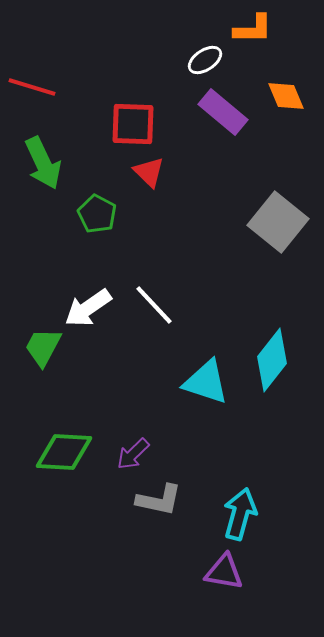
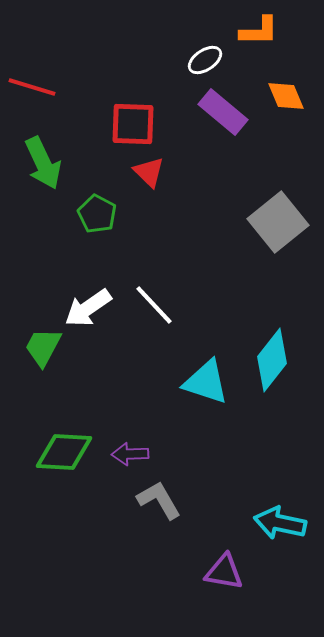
orange L-shape: moved 6 px right, 2 px down
gray square: rotated 12 degrees clockwise
purple arrow: moved 3 px left; rotated 42 degrees clockwise
gray L-shape: rotated 132 degrees counterclockwise
cyan arrow: moved 40 px right, 9 px down; rotated 93 degrees counterclockwise
